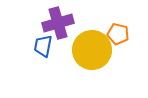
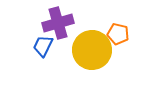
blue trapezoid: rotated 15 degrees clockwise
